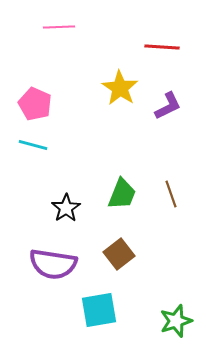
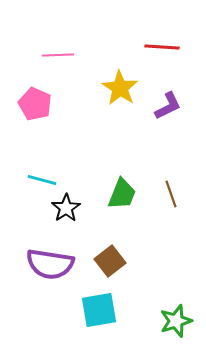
pink line: moved 1 px left, 28 px down
cyan line: moved 9 px right, 35 px down
brown square: moved 9 px left, 7 px down
purple semicircle: moved 3 px left
